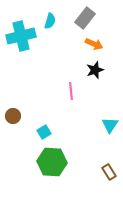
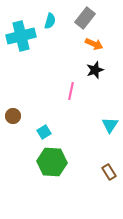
pink line: rotated 18 degrees clockwise
